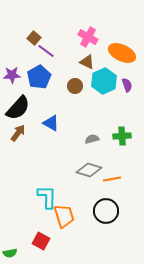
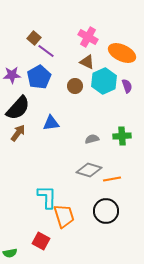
purple semicircle: moved 1 px down
blue triangle: rotated 36 degrees counterclockwise
